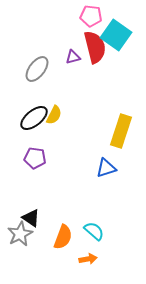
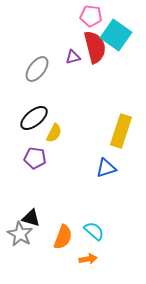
yellow semicircle: moved 18 px down
black triangle: rotated 18 degrees counterclockwise
gray star: rotated 15 degrees counterclockwise
